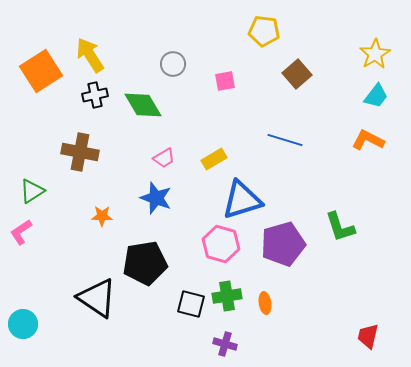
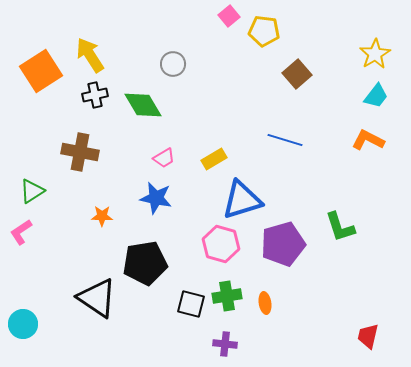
pink square: moved 4 px right, 65 px up; rotated 30 degrees counterclockwise
blue star: rotated 8 degrees counterclockwise
purple cross: rotated 10 degrees counterclockwise
